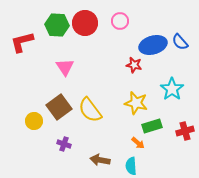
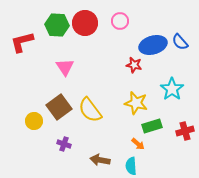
orange arrow: moved 1 px down
